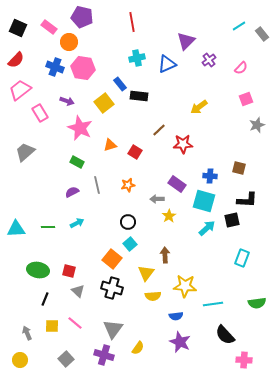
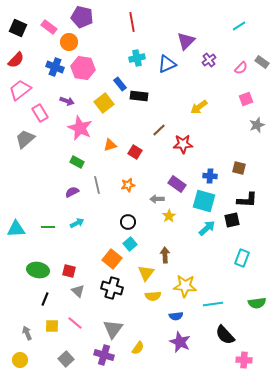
gray rectangle at (262, 34): moved 28 px down; rotated 16 degrees counterclockwise
gray trapezoid at (25, 152): moved 13 px up
